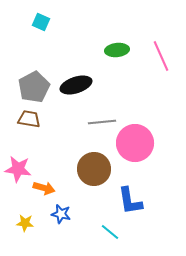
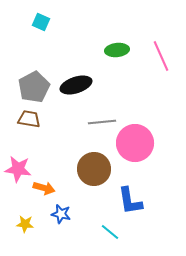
yellow star: moved 1 px down
